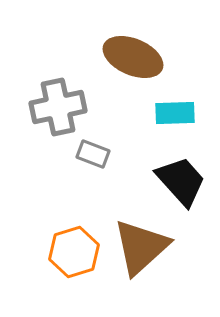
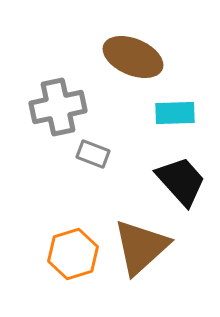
orange hexagon: moved 1 px left, 2 px down
